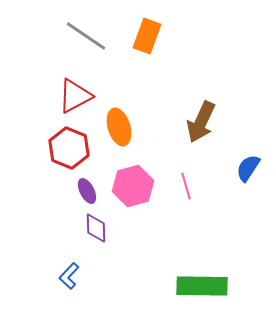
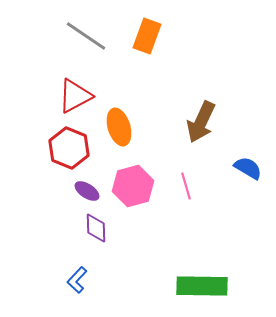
blue semicircle: rotated 88 degrees clockwise
purple ellipse: rotated 30 degrees counterclockwise
blue L-shape: moved 8 px right, 4 px down
